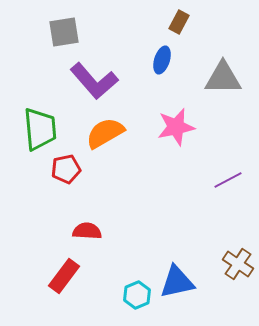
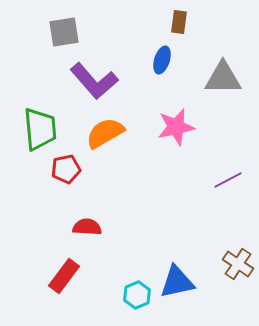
brown rectangle: rotated 20 degrees counterclockwise
red semicircle: moved 4 px up
